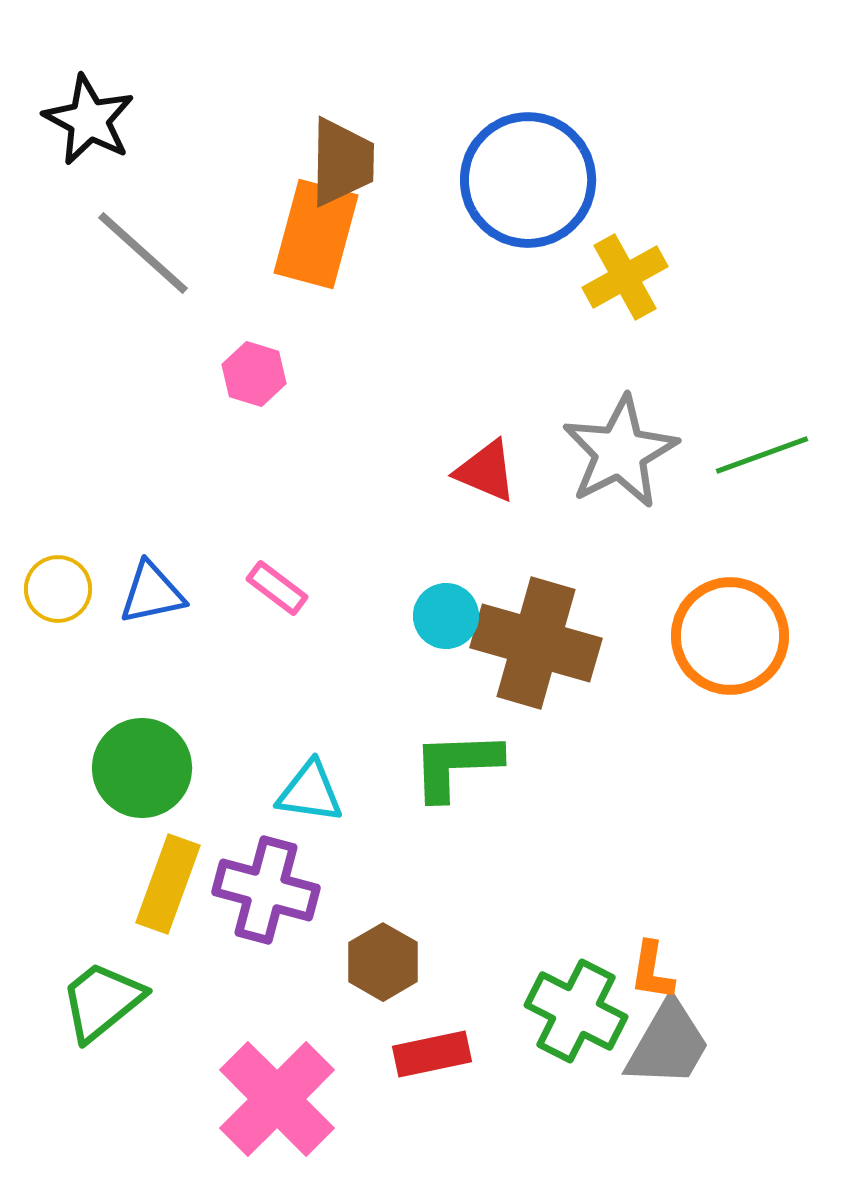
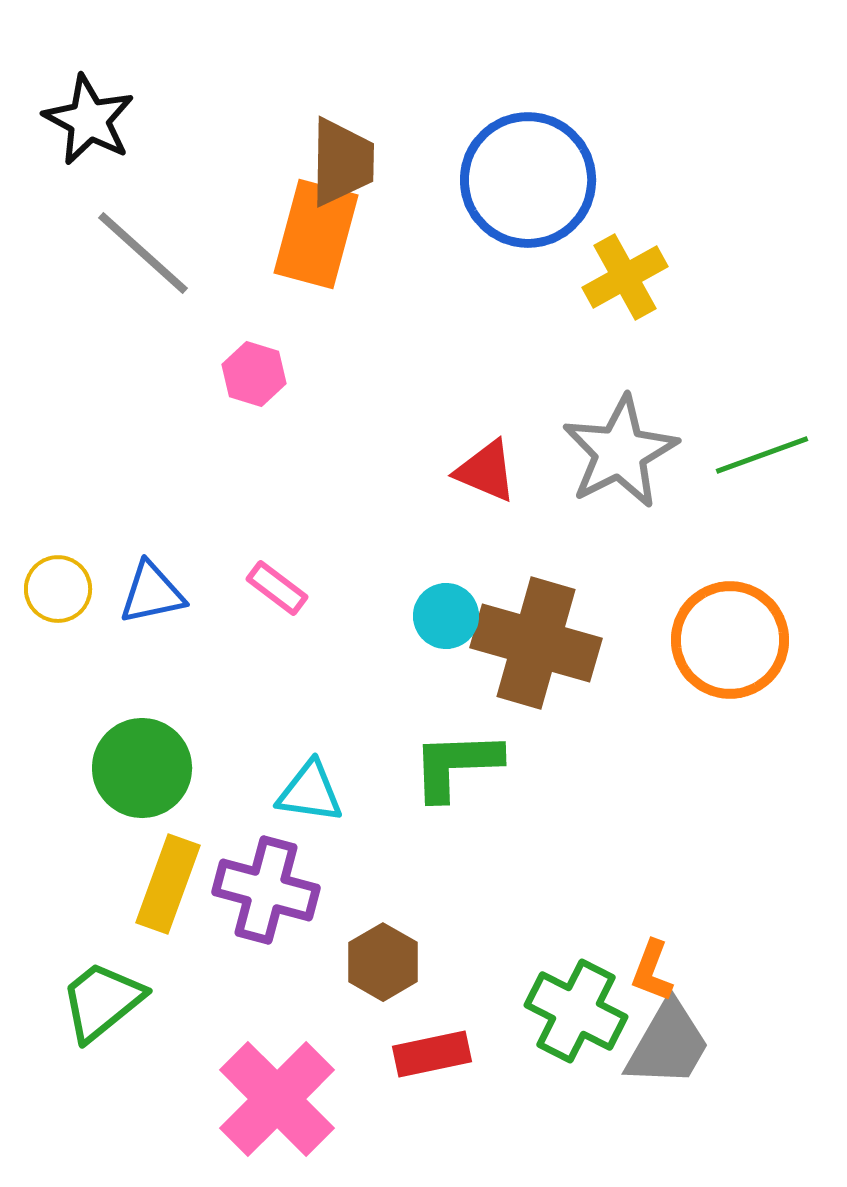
orange circle: moved 4 px down
orange L-shape: rotated 12 degrees clockwise
